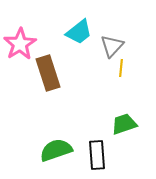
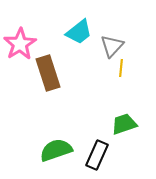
black rectangle: rotated 28 degrees clockwise
